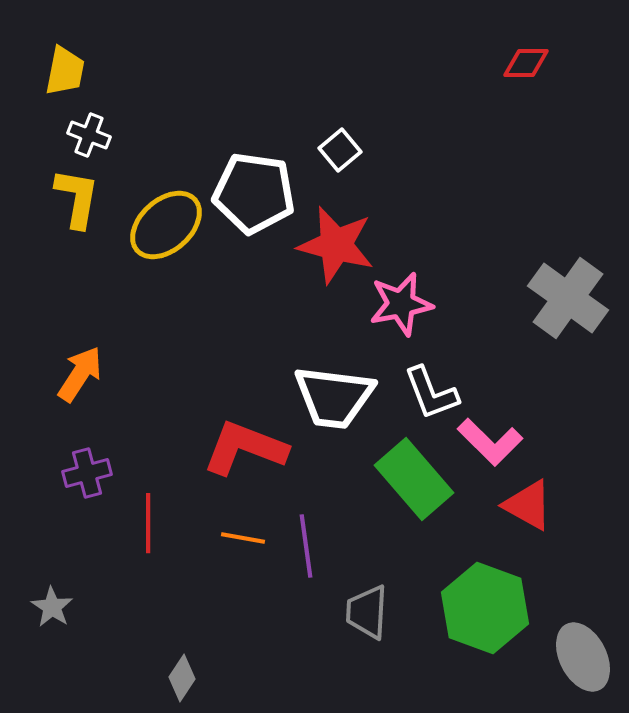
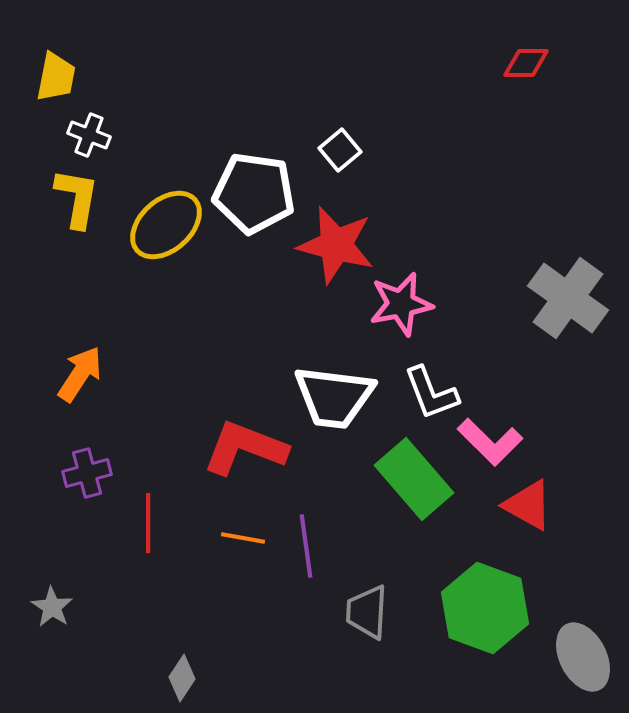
yellow trapezoid: moved 9 px left, 6 px down
